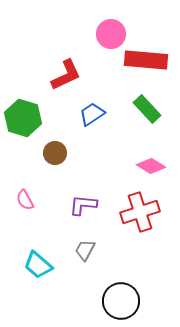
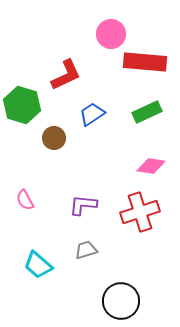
red rectangle: moved 1 px left, 2 px down
green rectangle: moved 3 px down; rotated 72 degrees counterclockwise
green hexagon: moved 1 px left, 13 px up
brown circle: moved 1 px left, 15 px up
pink diamond: rotated 24 degrees counterclockwise
gray trapezoid: moved 1 px right; rotated 45 degrees clockwise
